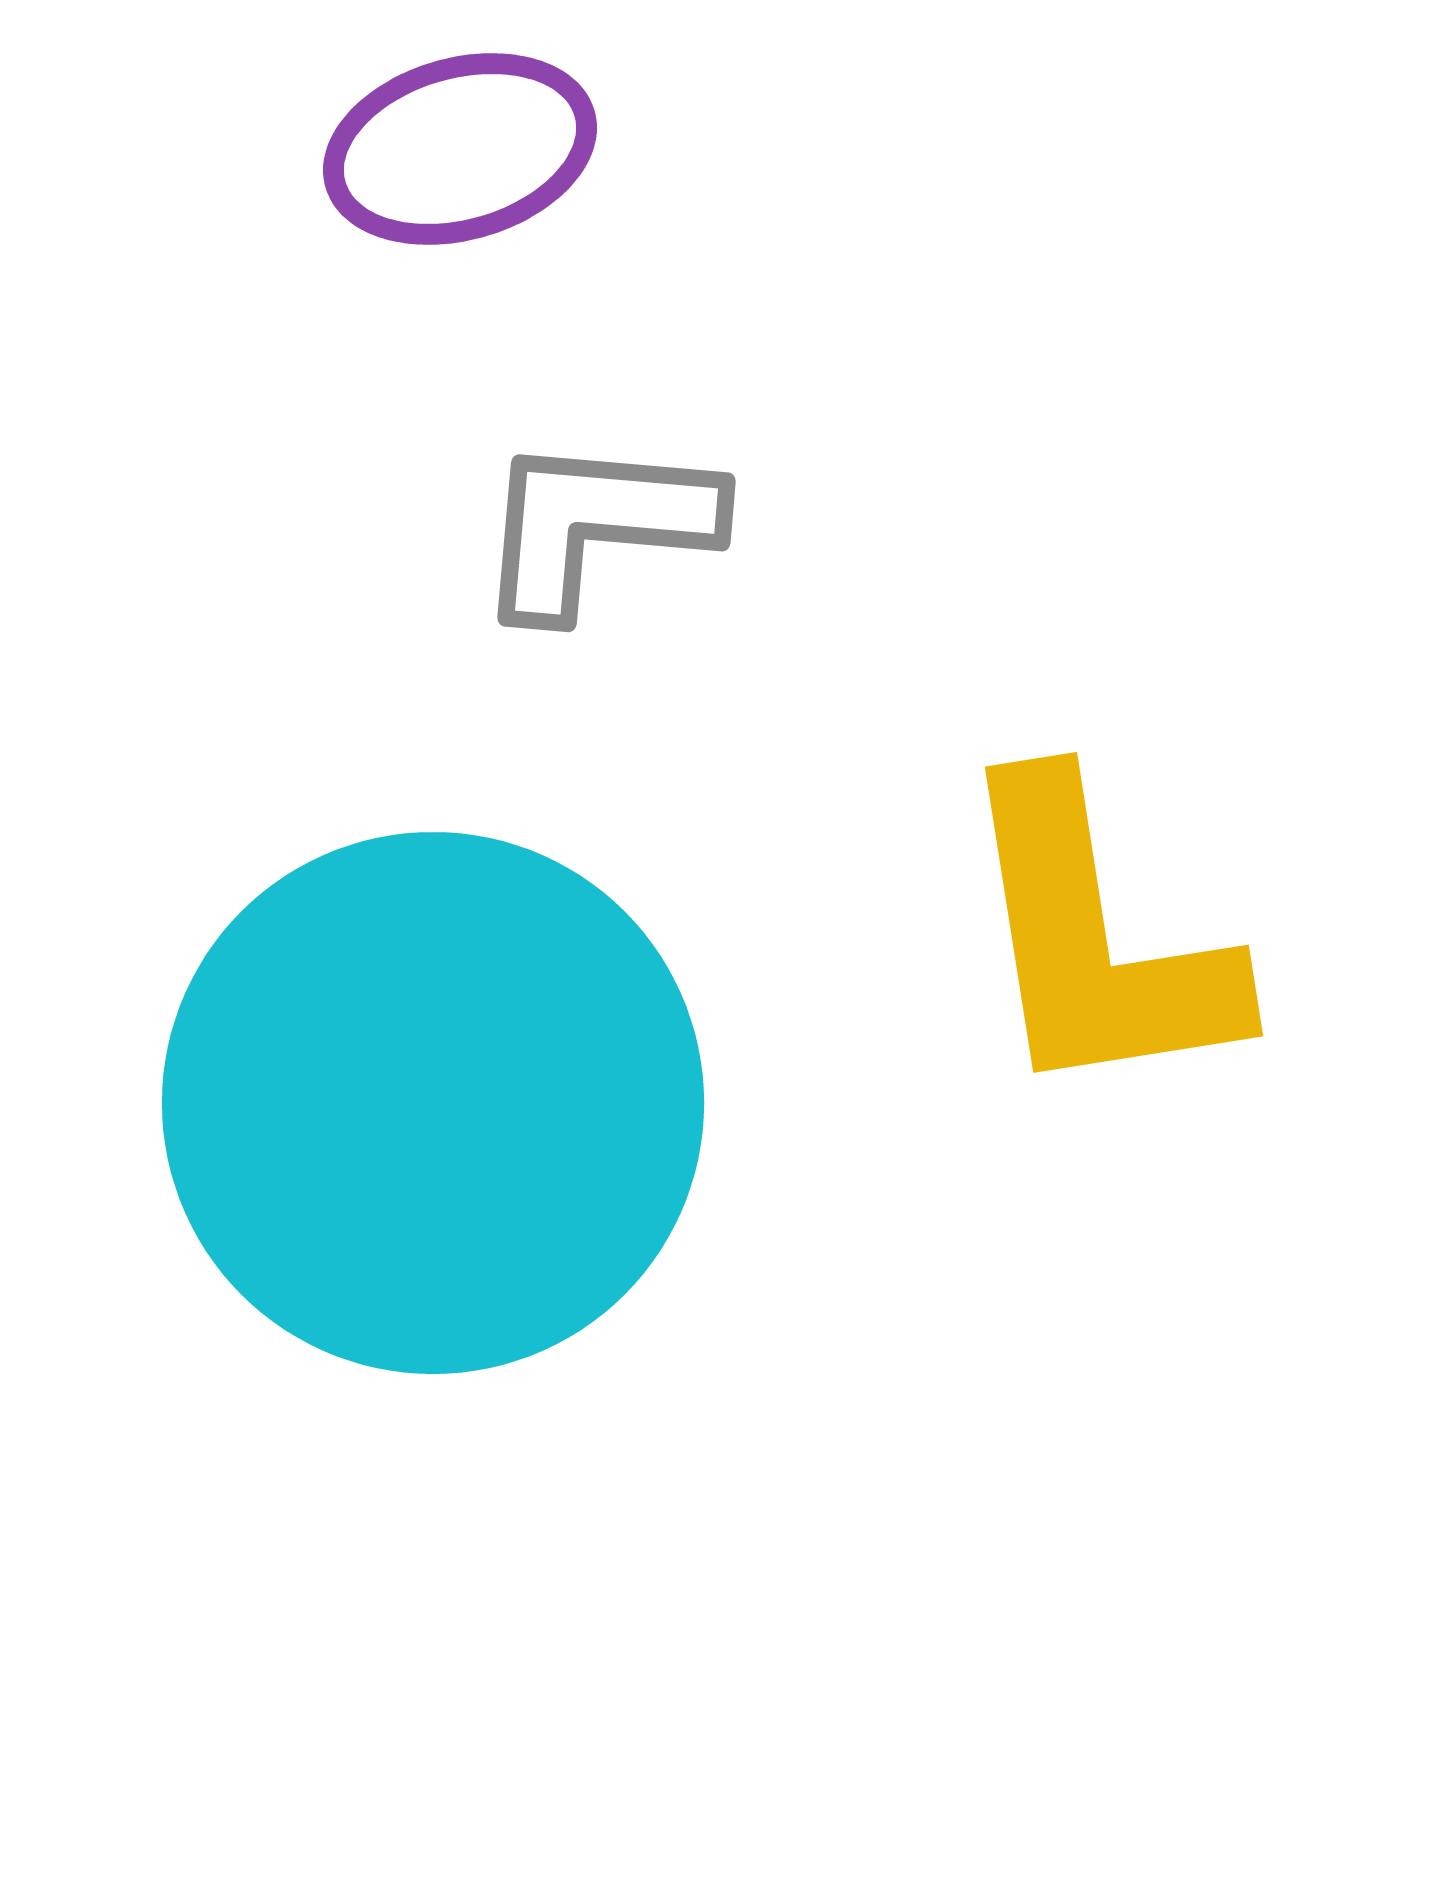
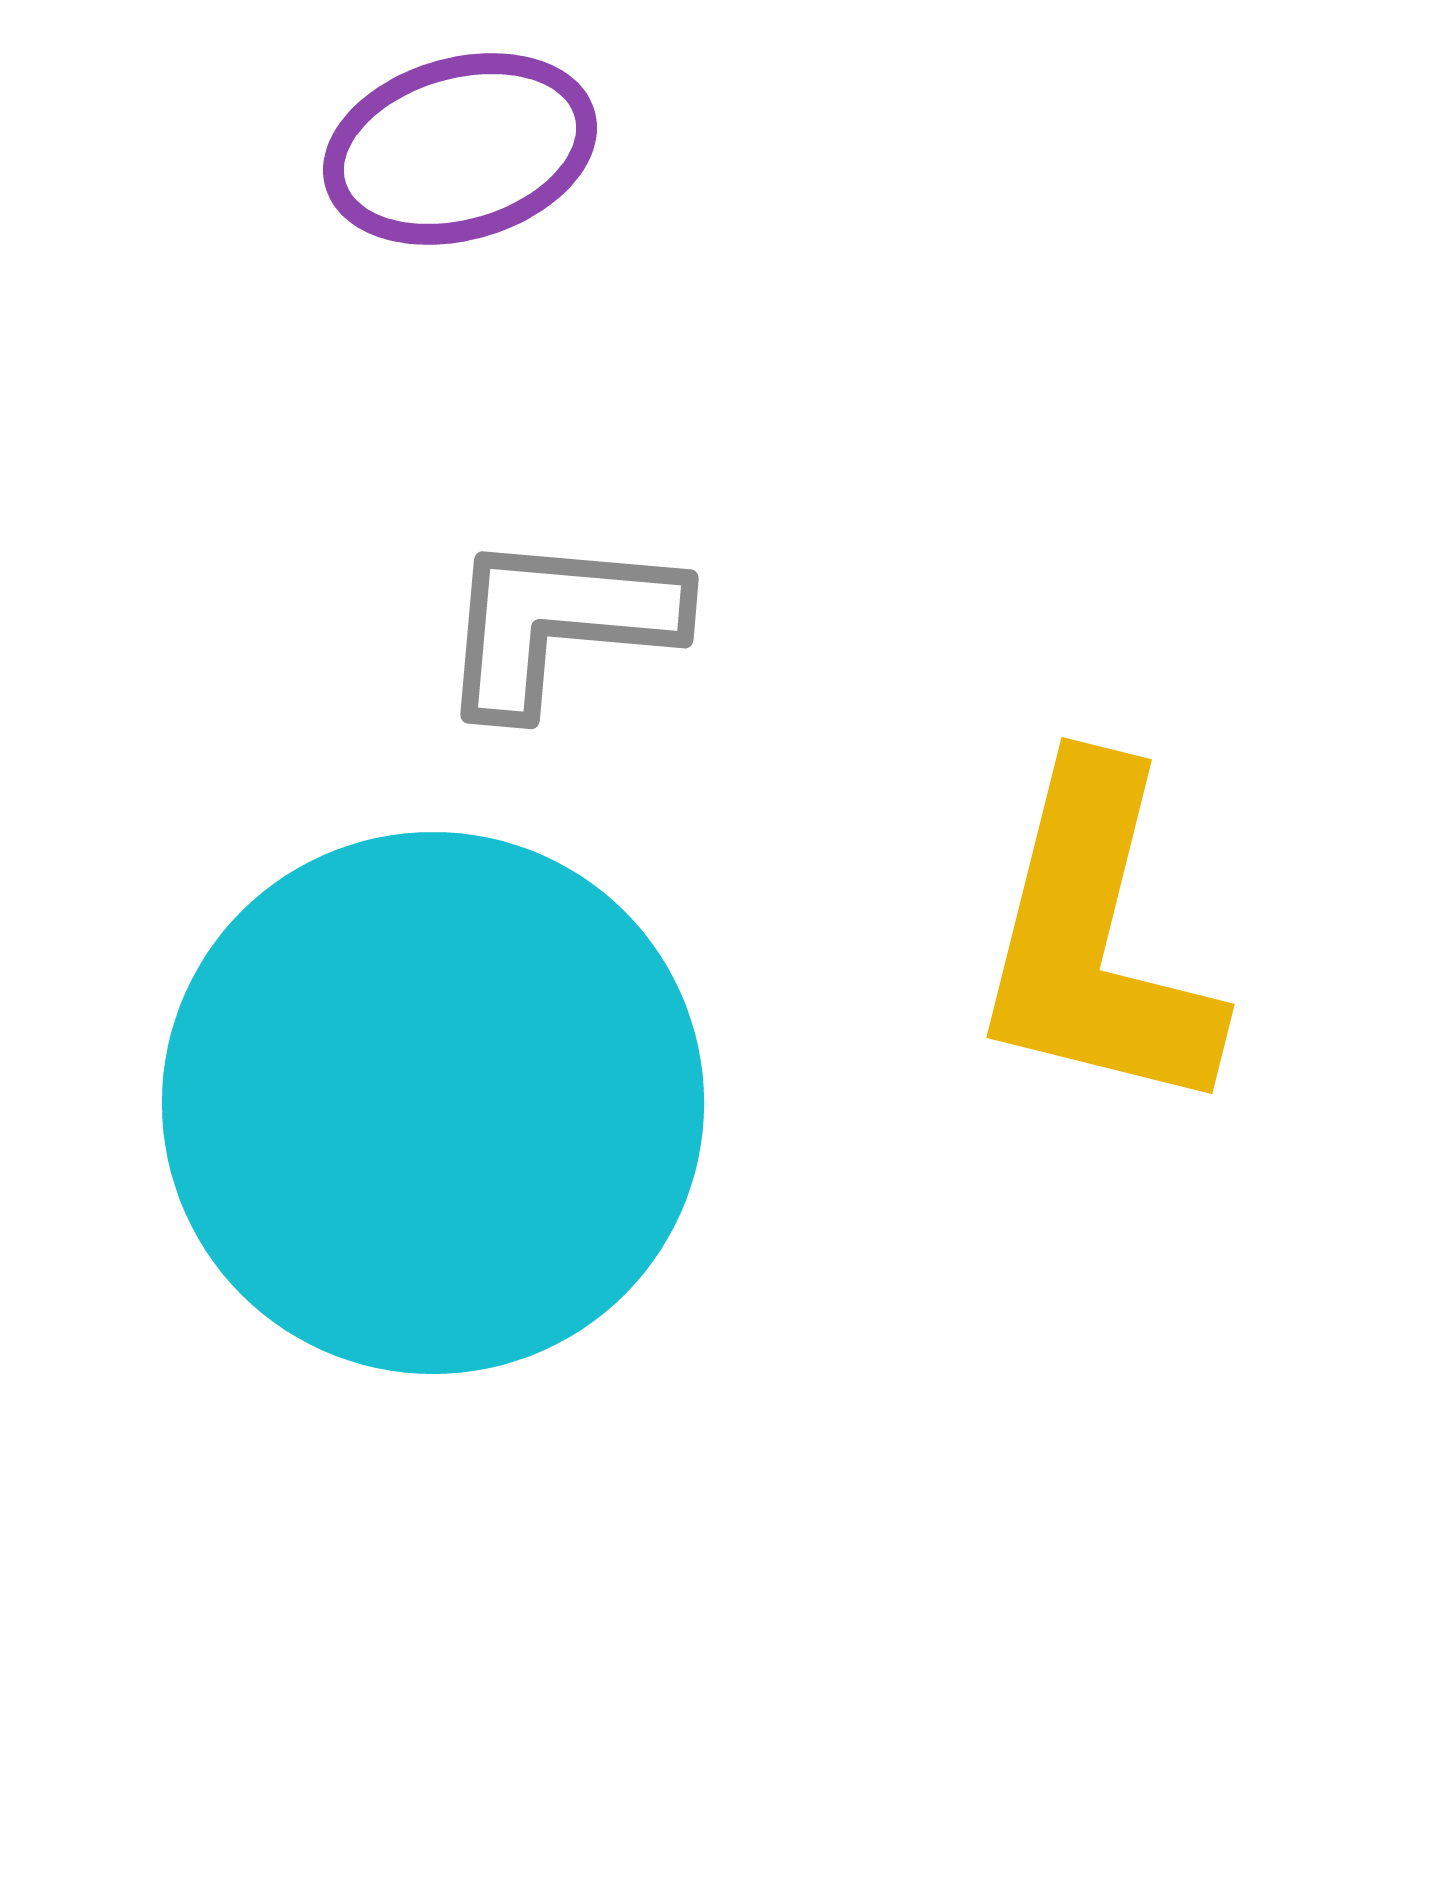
gray L-shape: moved 37 px left, 97 px down
yellow L-shape: rotated 23 degrees clockwise
